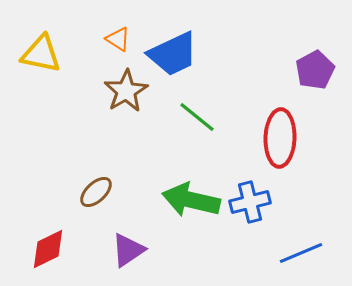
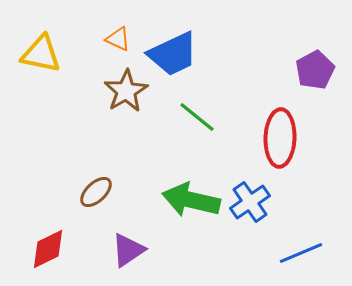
orange triangle: rotated 8 degrees counterclockwise
blue cross: rotated 21 degrees counterclockwise
